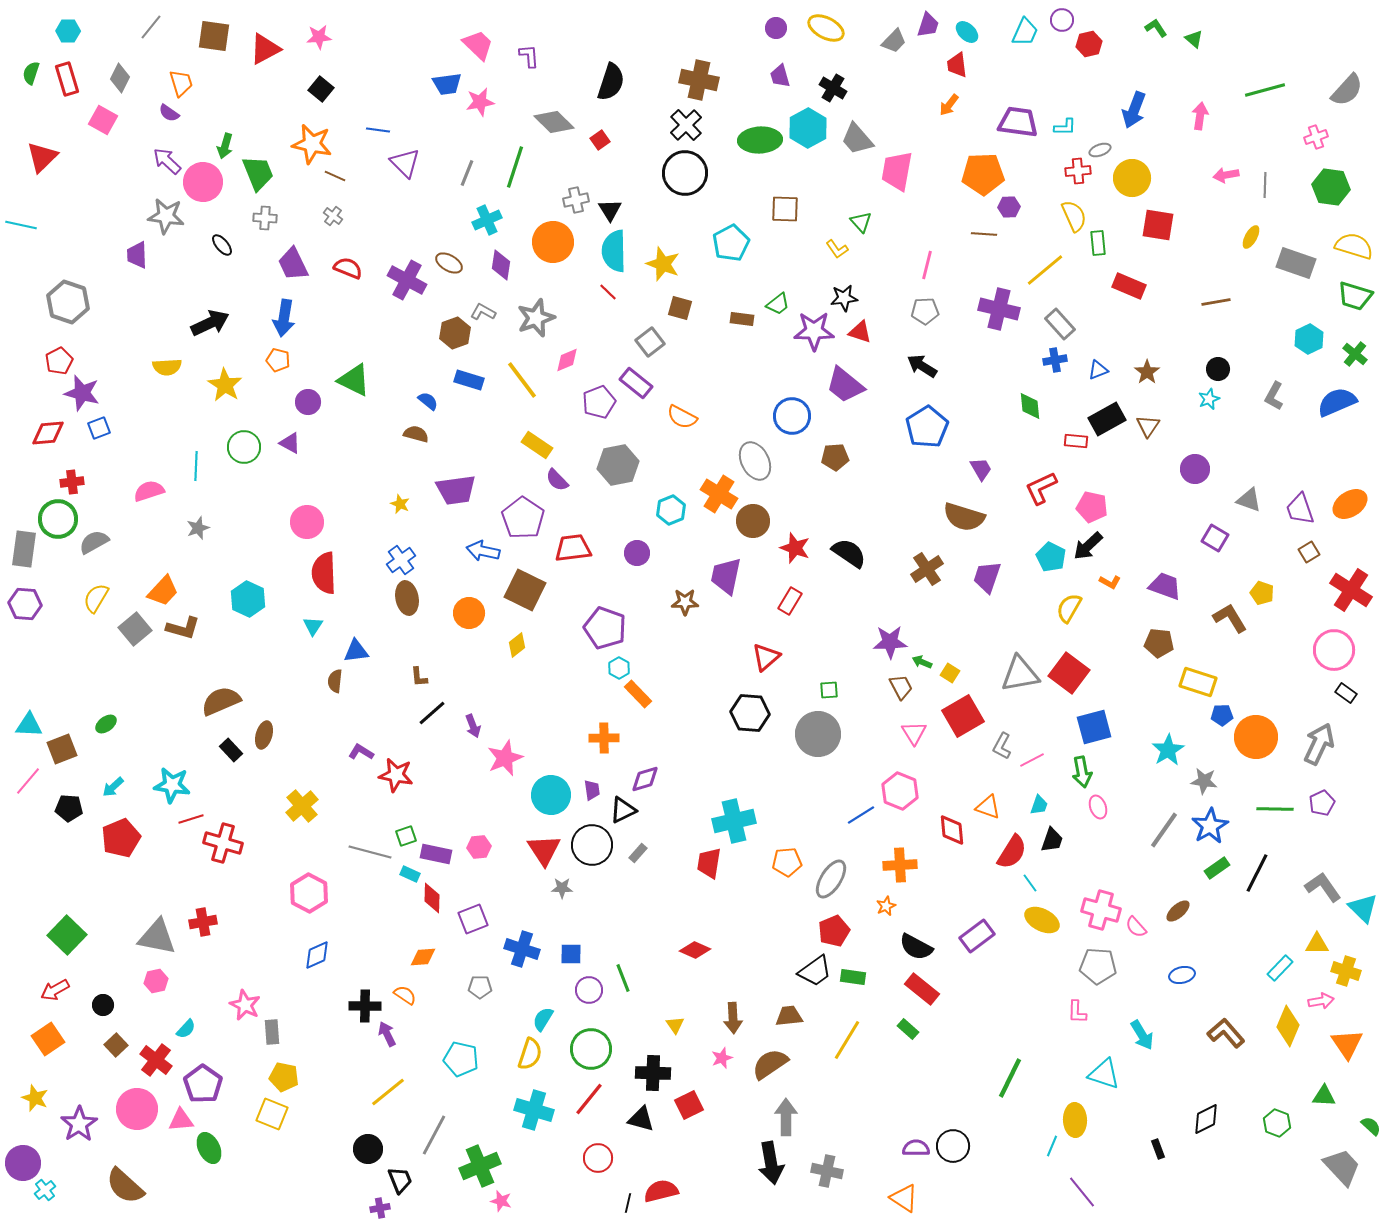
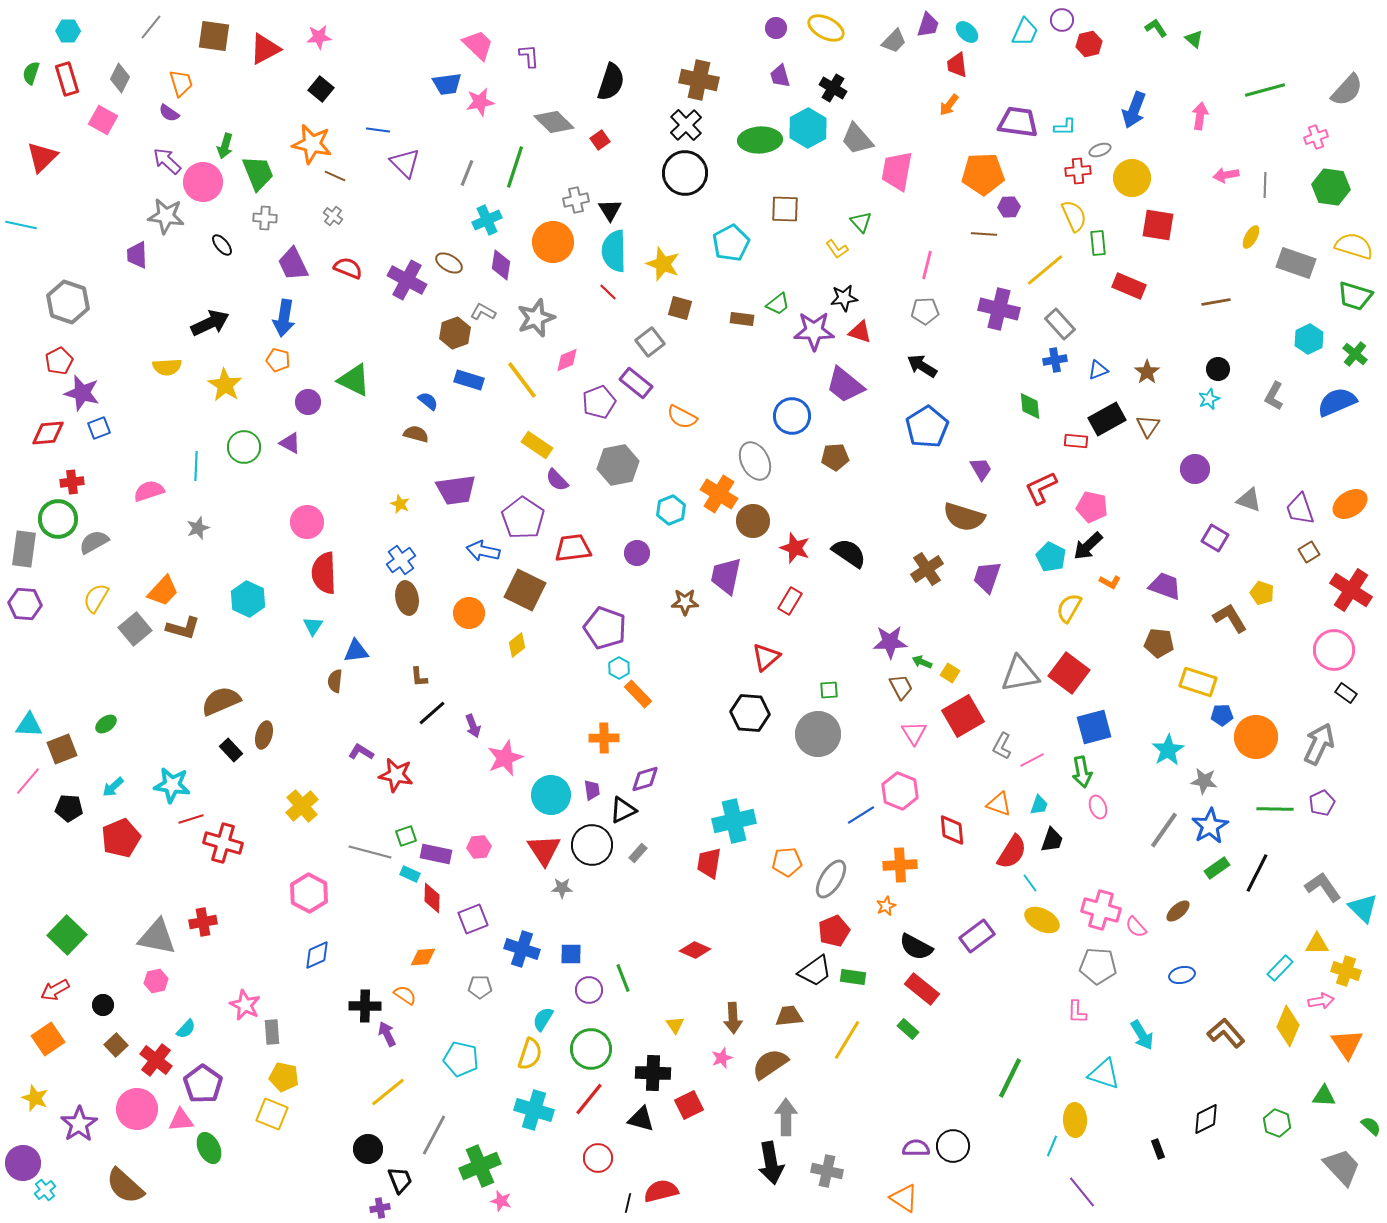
orange triangle at (988, 807): moved 11 px right, 3 px up
